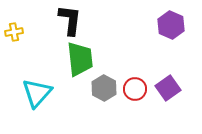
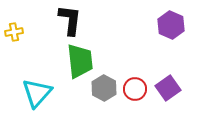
green trapezoid: moved 2 px down
